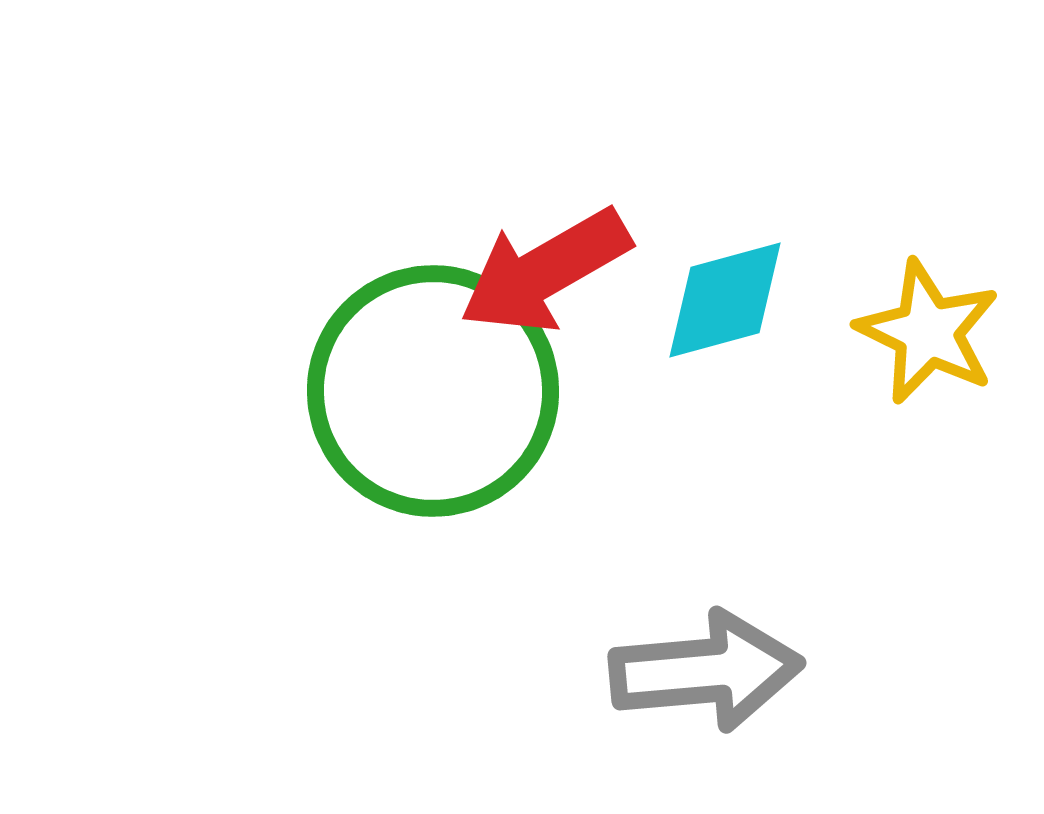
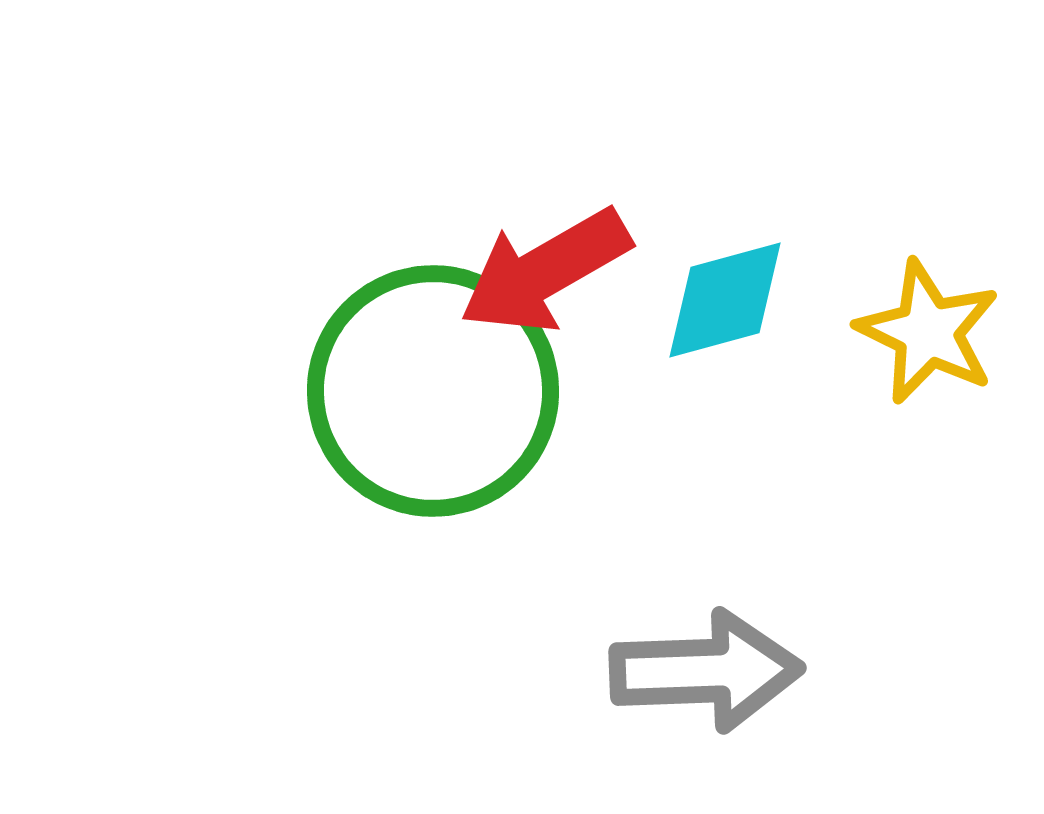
gray arrow: rotated 3 degrees clockwise
